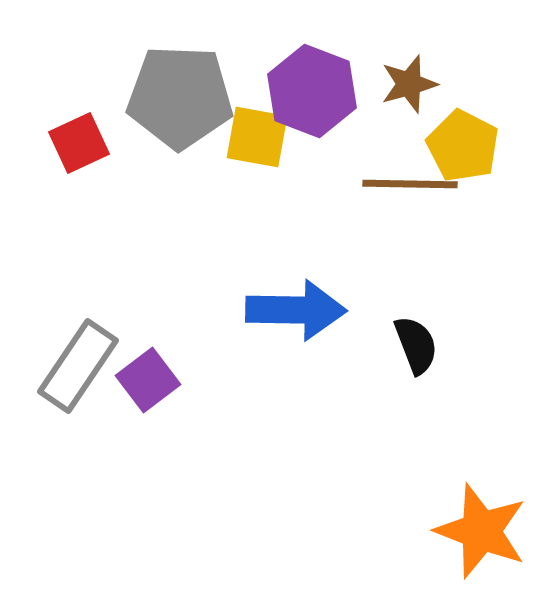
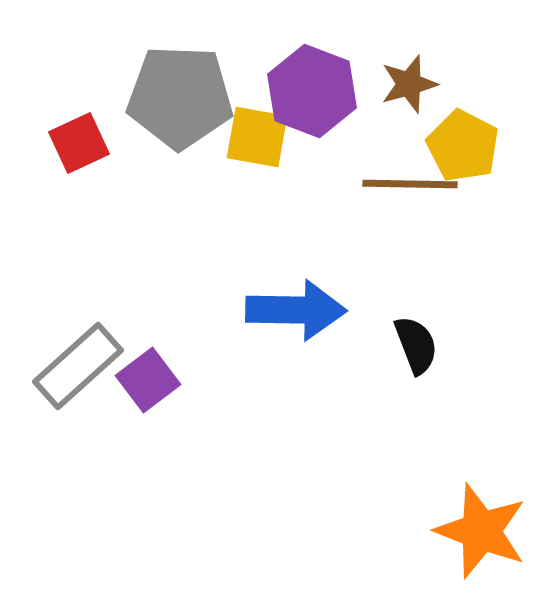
gray rectangle: rotated 14 degrees clockwise
